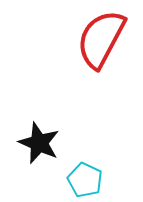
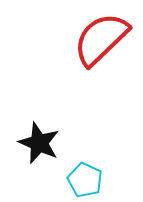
red semicircle: rotated 18 degrees clockwise
